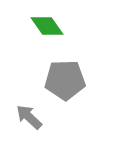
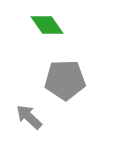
green diamond: moved 1 px up
